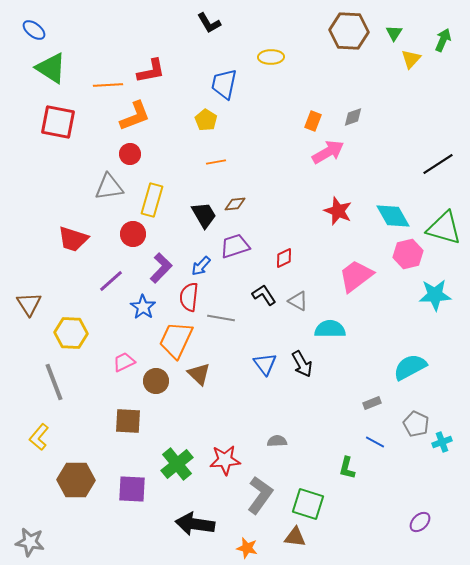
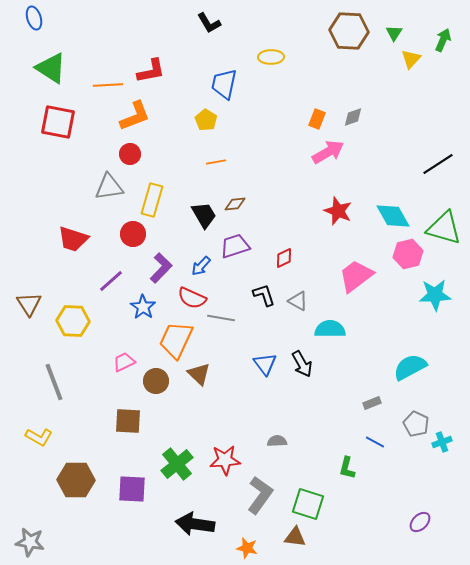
blue ellipse at (34, 30): moved 12 px up; rotated 35 degrees clockwise
orange rectangle at (313, 121): moved 4 px right, 2 px up
black L-shape at (264, 295): rotated 15 degrees clockwise
red semicircle at (189, 297): moved 3 px right, 1 px down; rotated 72 degrees counterclockwise
yellow hexagon at (71, 333): moved 2 px right, 12 px up
yellow L-shape at (39, 437): rotated 100 degrees counterclockwise
